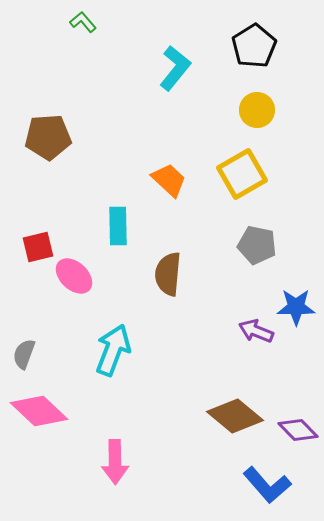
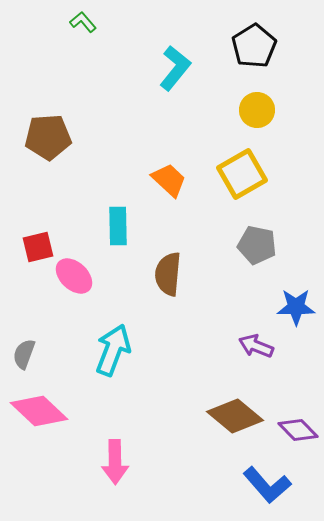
purple arrow: moved 15 px down
